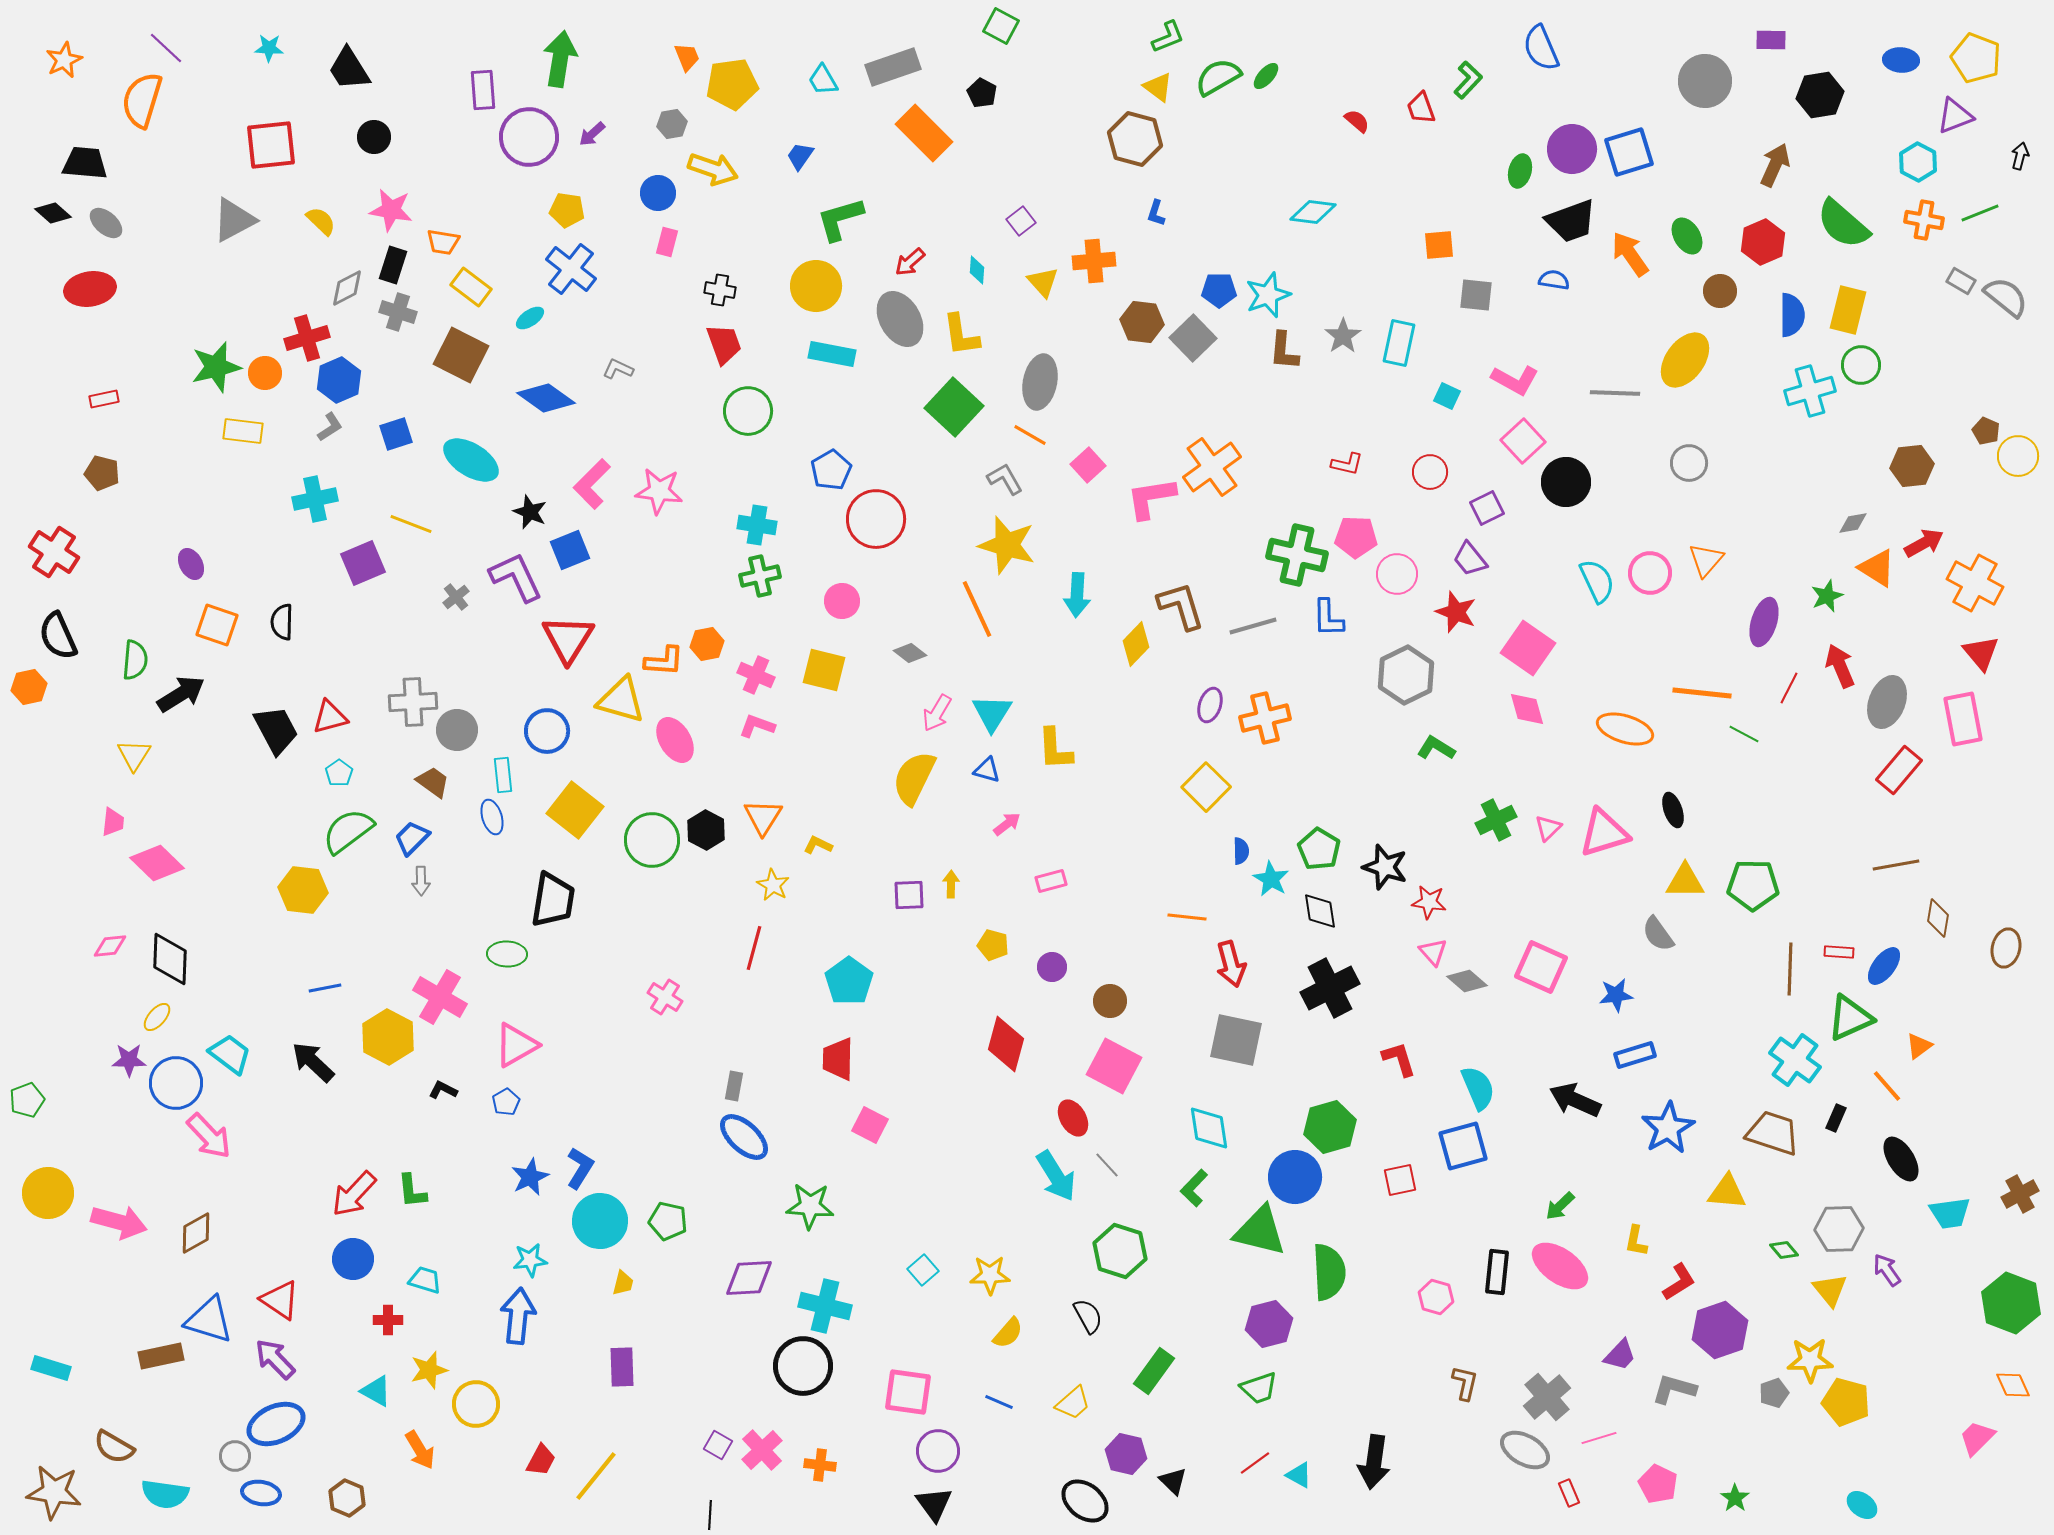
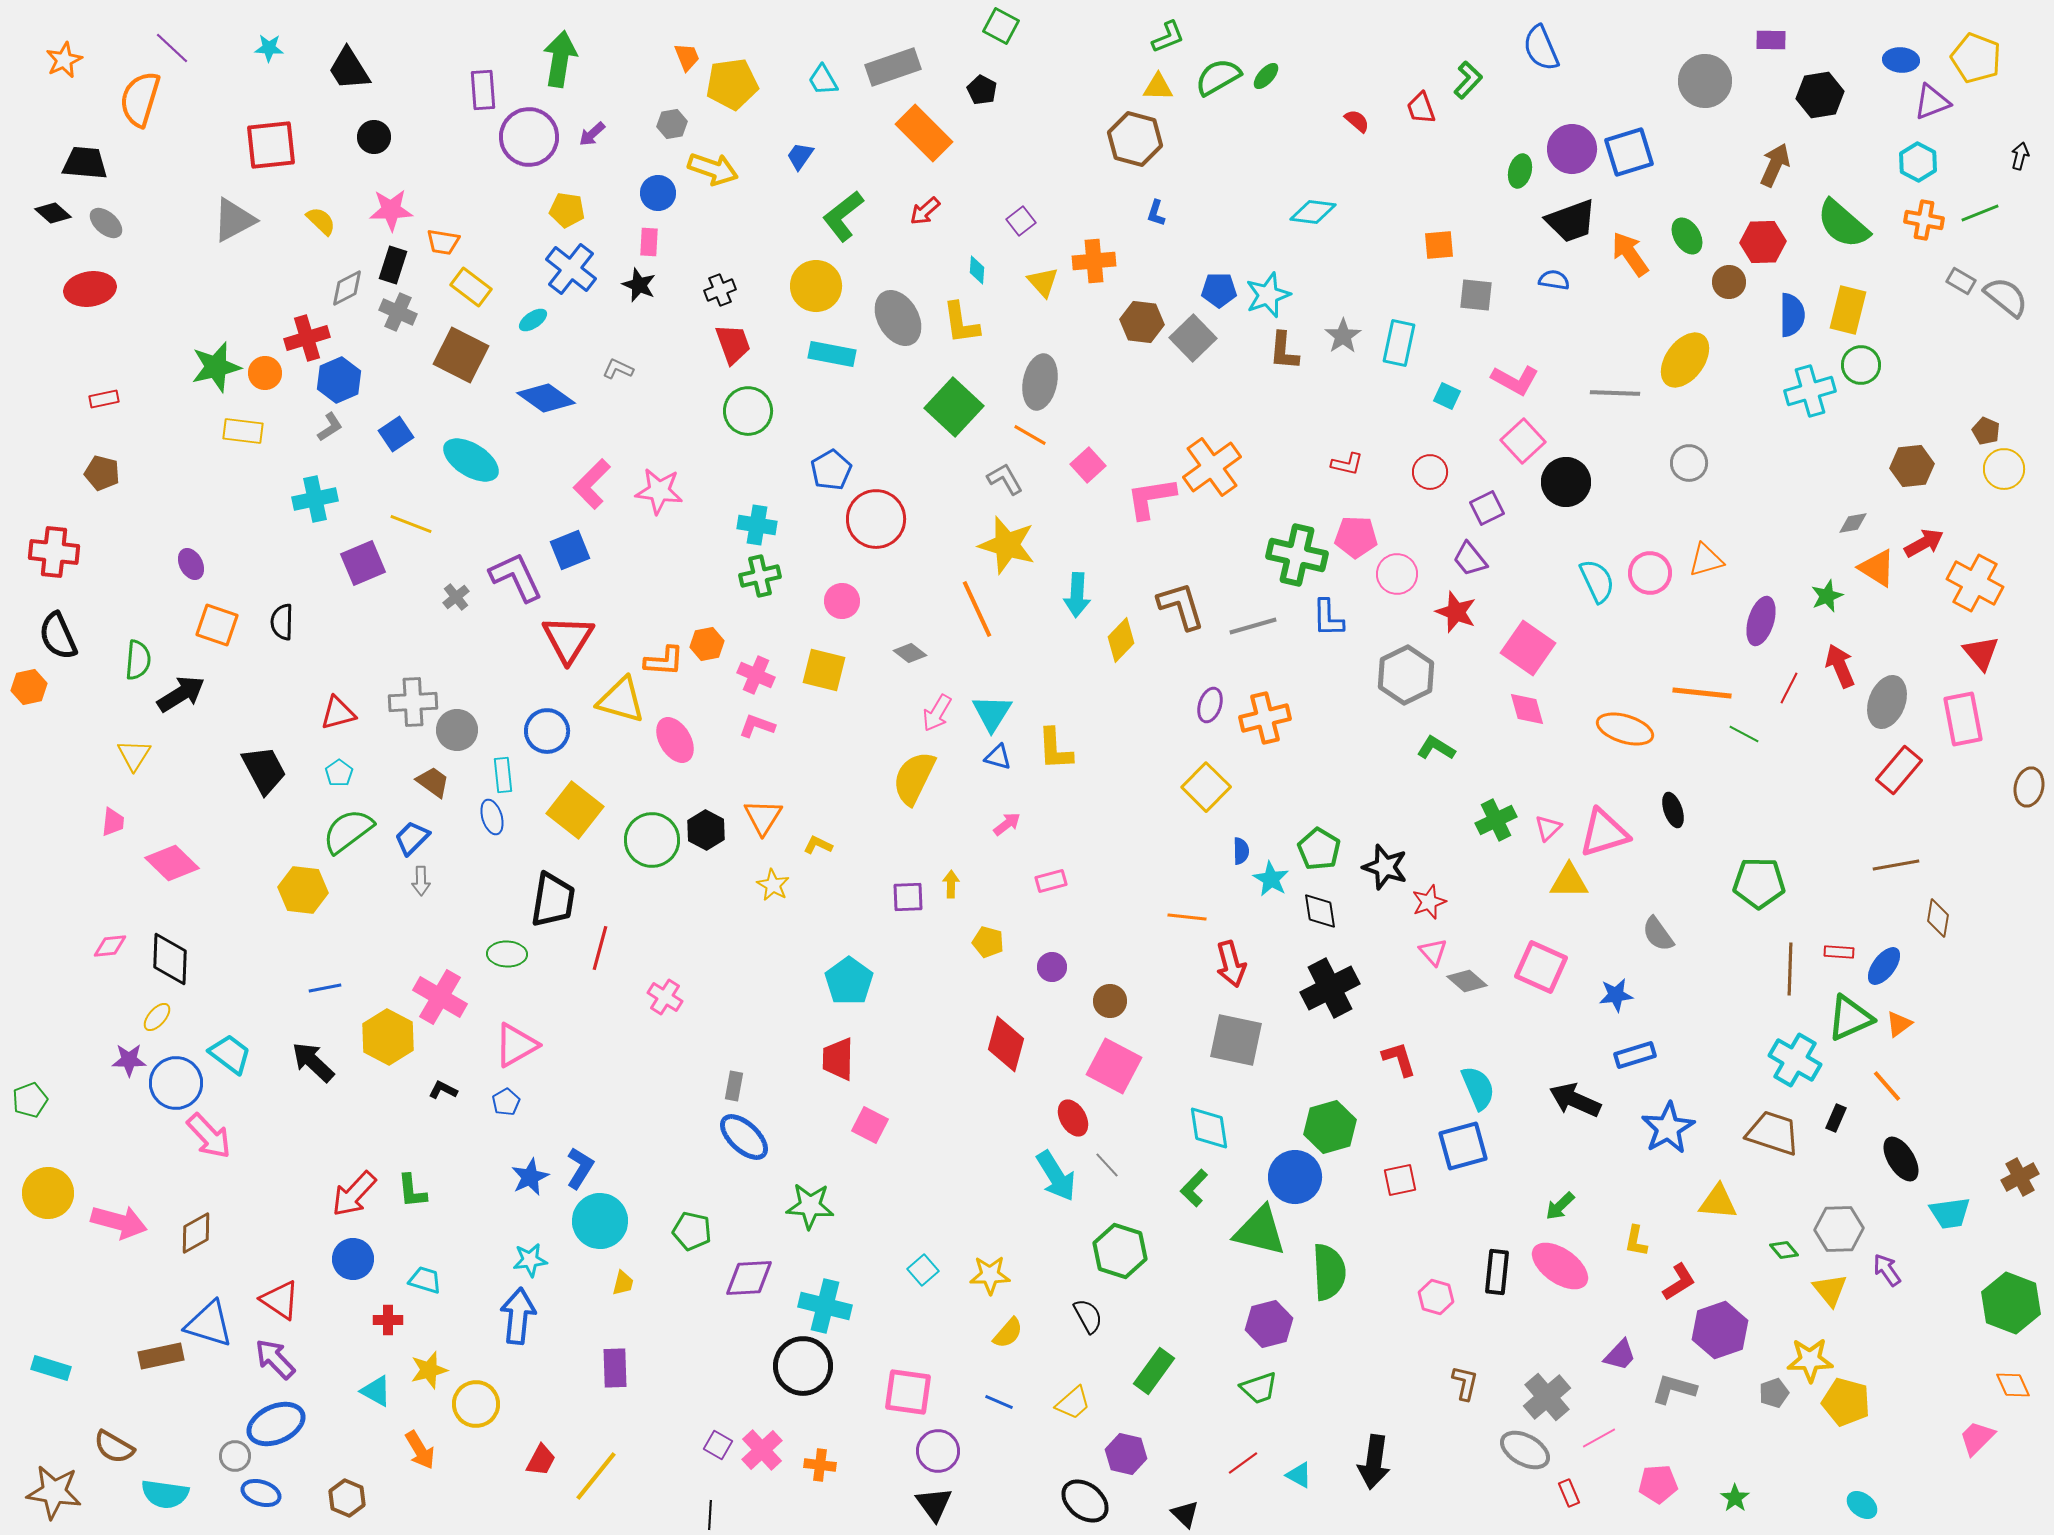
purple line at (166, 48): moved 6 px right
yellow triangle at (1158, 87): rotated 36 degrees counterclockwise
black pentagon at (982, 93): moved 3 px up
orange semicircle at (142, 100): moved 2 px left, 1 px up
purple triangle at (1955, 116): moved 23 px left, 14 px up
pink star at (391, 210): rotated 12 degrees counterclockwise
green L-shape at (840, 219): moved 3 px right, 3 px up; rotated 22 degrees counterclockwise
pink rectangle at (667, 242): moved 18 px left; rotated 12 degrees counterclockwise
red hexagon at (1763, 242): rotated 21 degrees clockwise
red arrow at (910, 262): moved 15 px right, 51 px up
black cross at (720, 290): rotated 32 degrees counterclockwise
brown circle at (1720, 291): moved 9 px right, 9 px up
gray cross at (398, 312): rotated 6 degrees clockwise
cyan ellipse at (530, 318): moved 3 px right, 2 px down
gray ellipse at (900, 319): moved 2 px left, 1 px up
yellow L-shape at (961, 335): moved 12 px up
red trapezoid at (724, 344): moved 9 px right
blue square at (396, 434): rotated 16 degrees counterclockwise
yellow circle at (2018, 456): moved 14 px left, 13 px down
black star at (530, 512): moved 109 px right, 227 px up
red cross at (54, 552): rotated 27 degrees counterclockwise
orange triangle at (1706, 560): rotated 33 degrees clockwise
purple ellipse at (1764, 622): moved 3 px left, 1 px up
yellow diamond at (1136, 644): moved 15 px left, 4 px up
green semicircle at (135, 660): moved 3 px right
red triangle at (330, 717): moved 8 px right, 4 px up
black trapezoid at (276, 730): moved 12 px left, 40 px down
blue triangle at (987, 770): moved 11 px right, 13 px up
pink diamond at (157, 863): moved 15 px right
yellow triangle at (1685, 881): moved 116 px left
green pentagon at (1753, 885): moved 6 px right, 2 px up
purple square at (909, 895): moved 1 px left, 2 px down
red star at (1429, 902): rotated 28 degrees counterclockwise
yellow pentagon at (993, 945): moved 5 px left, 3 px up
red line at (754, 948): moved 154 px left
brown ellipse at (2006, 948): moved 23 px right, 161 px up
orange triangle at (1919, 1046): moved 20 px left, 22 px up
cyan cross at (1795, 1060): rotated 6 degrees counterclockwise
green pentagon at (27, 1100): moved 3 px right
yellow triangle at (1727, 1192): moved 9 px left, 10 px down
brown cross at (2020, 1194): moved 17 px up
green pentagon at (668, 1221): moved 24 px right, 10 px down
blue triangle at (209, 1320): moved 4 px down
purple rectangle at (622, 1367): moved 7 px left, 1 px down
pink line at (1599, 1438): rotated 12 degrees counterclockwise
red line at (1255, 1463): moved 12 px left
black triangle at (1173, 1481): moved 12 px right, 33 px down
pink pentagon at (1658, 1484): rotated 30 degrees counterclockwise
blue ellipse at (261, 1493): rotated 9 degrees clockwise
